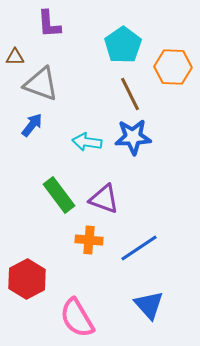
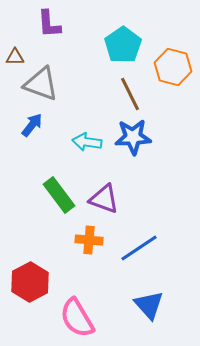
orange hexagon: rotated 12 degrees clockwise
red hexagon: moved 3 px right, 3 px down
